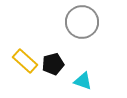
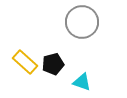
yellow rectangle: moved 1 px down
cyan triangle: moved 1 px left, 1 px down
